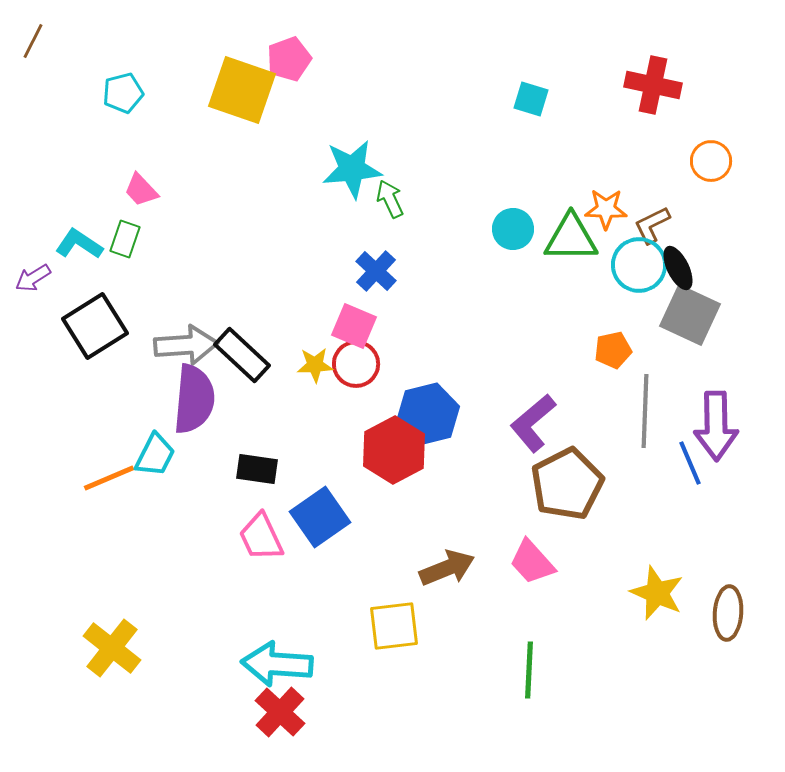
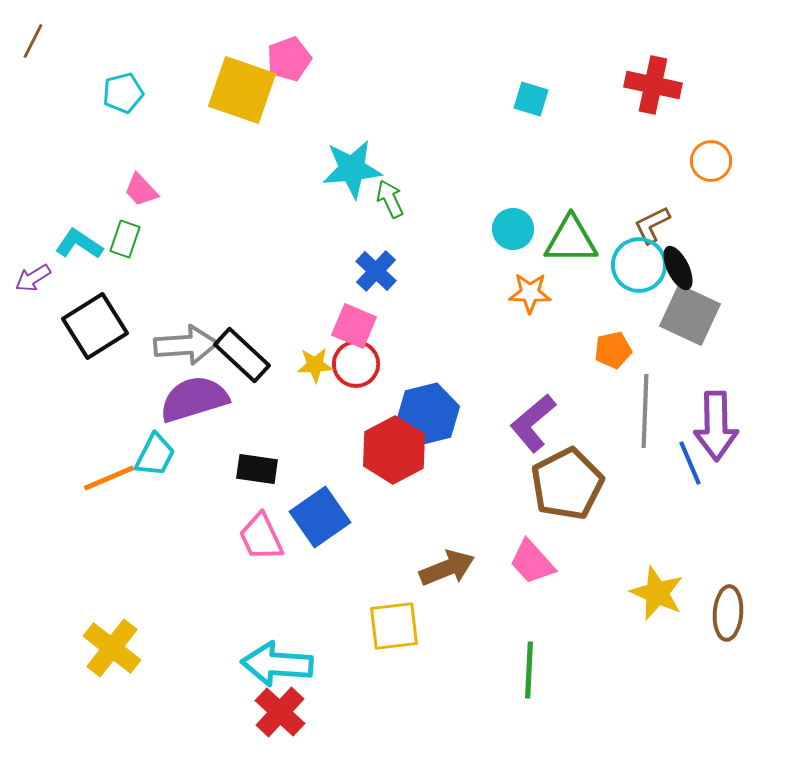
orange star at (606, 209): moved 76 px left, 84 px down
green triangle at (571, 238): moved 2 px down
purple semicircle at (194, 399): rotated 112 degrees counterclockwise
